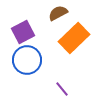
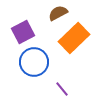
blue circle: moved 7 px right, 2 px down
